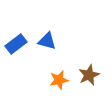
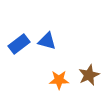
blue rectangle: moved 3 px right
orange star: rotated 12 degrees clockwise
